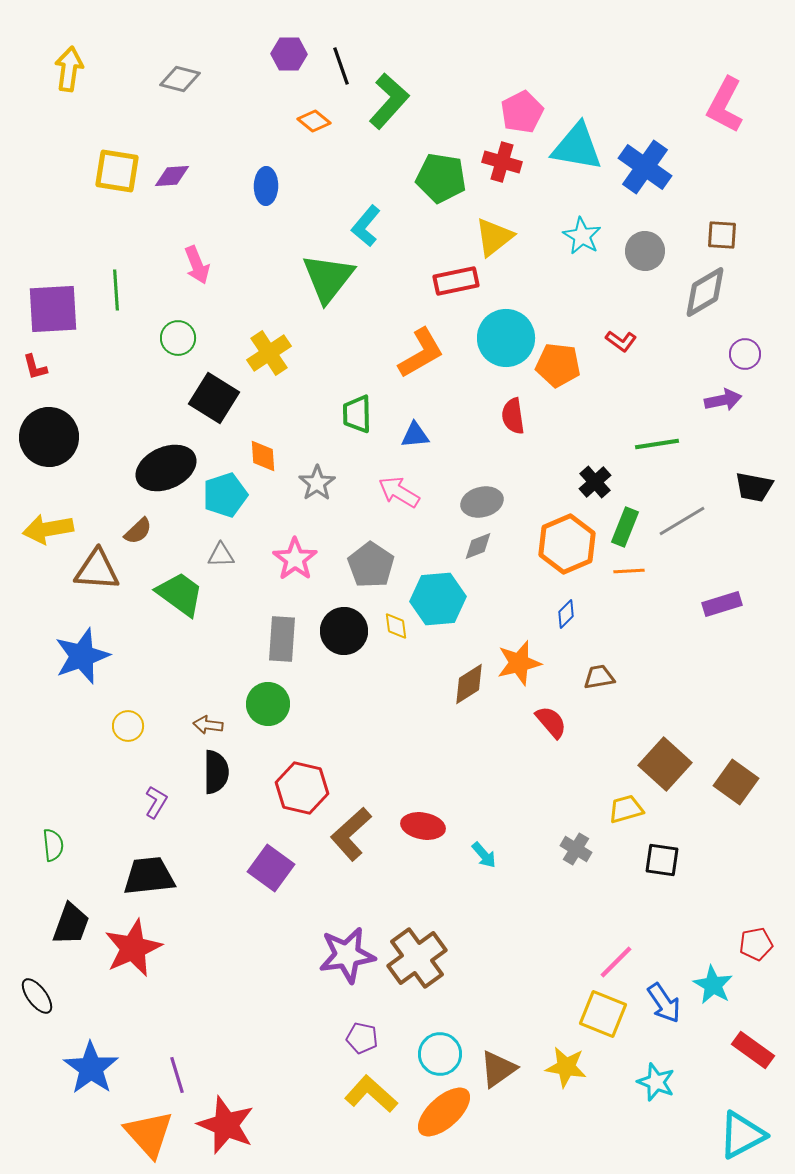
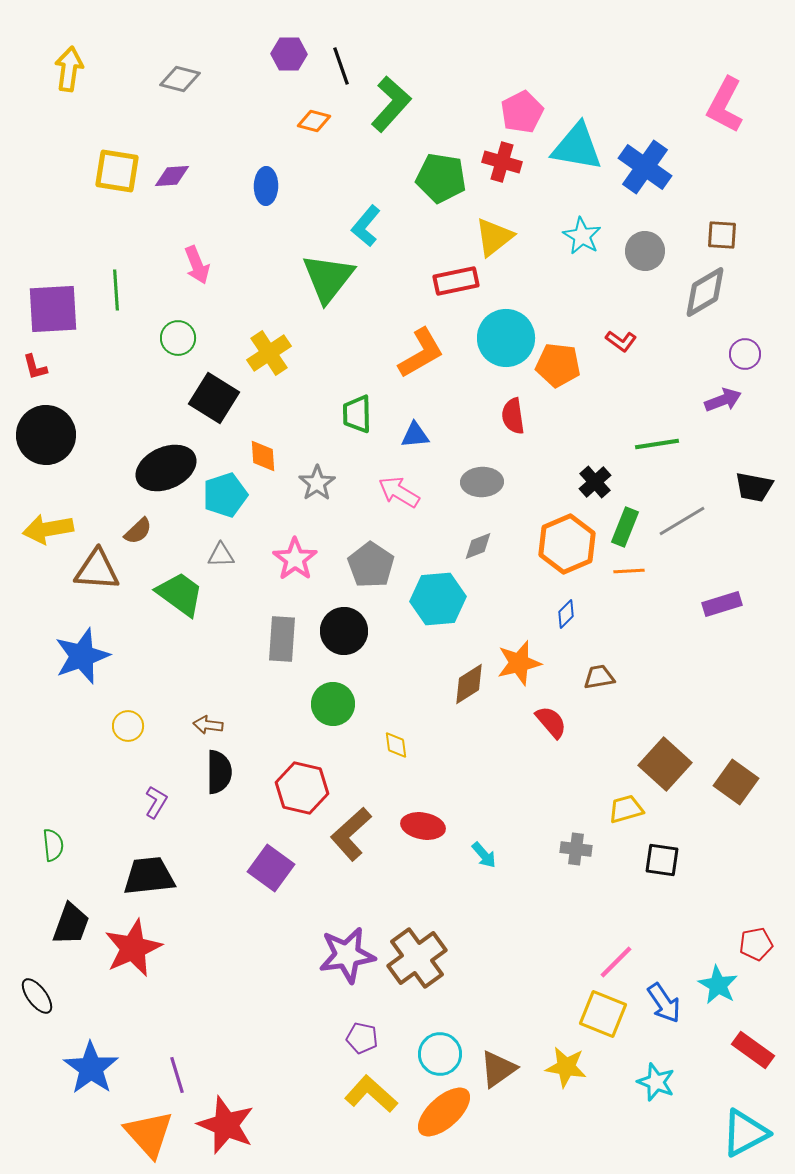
green L-shape at (389, 101): moved 2 px right, 3 px down
orange diamond at (314, 121): rotated 24 degrees counterclockwise
purple arrow at (723, 400): rotated 9 degrees counterclockwise
black circle at (49, 437): moved 3 px left, 2 px up
gray ellipse at (482, 502): moved 20 px up; rotated 12 degrees clockwise
yellow diamond at (396, 626): moved 119 px down
green circle at (268, 704): moved 65 px right
black semicircle at (216, 772): moved 3 px right
gray cross at (576, 849): rotated 24 degrees counterclockwise
cyan star at (713, 985): moved 5 px right
cyan triangle at (742, 1135): moved 3 px right, 2 px up
